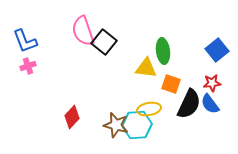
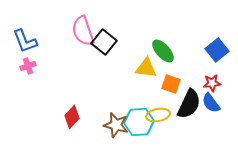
green ellipse: rotated 35 degrees counterclockwise
blue semicircle: moved 1 px right, 1 px up
yellow ellipse: moved 9 px right, 6 px down
cyan hexagon: moved 2 px right, 3 px up
